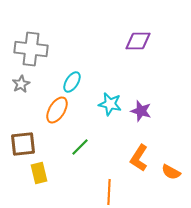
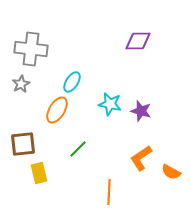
green line: moved 2 px left, 2 px down
orange L-shape: moved 2 px right; rotated 24 degrees clockwise
